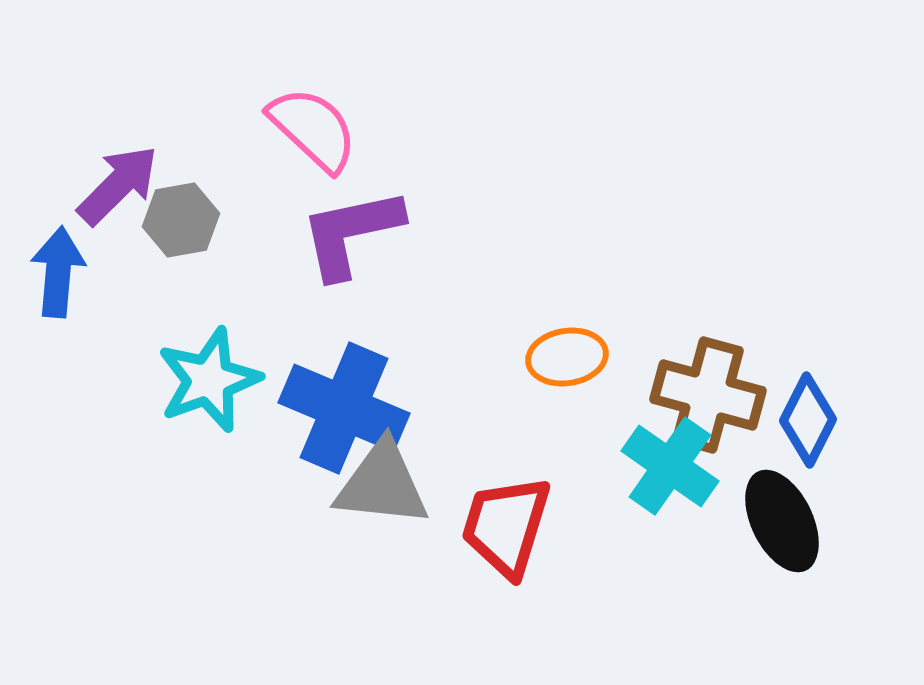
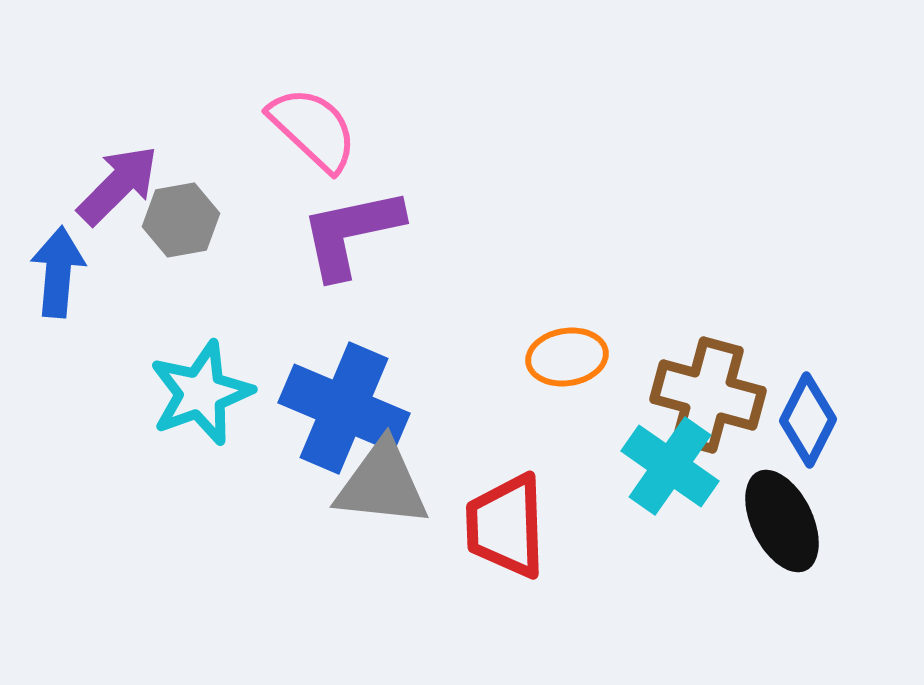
cyan star: moved 8 px left, 13 px down
red trapezoid: rotated 19 degrees counterclockwise
